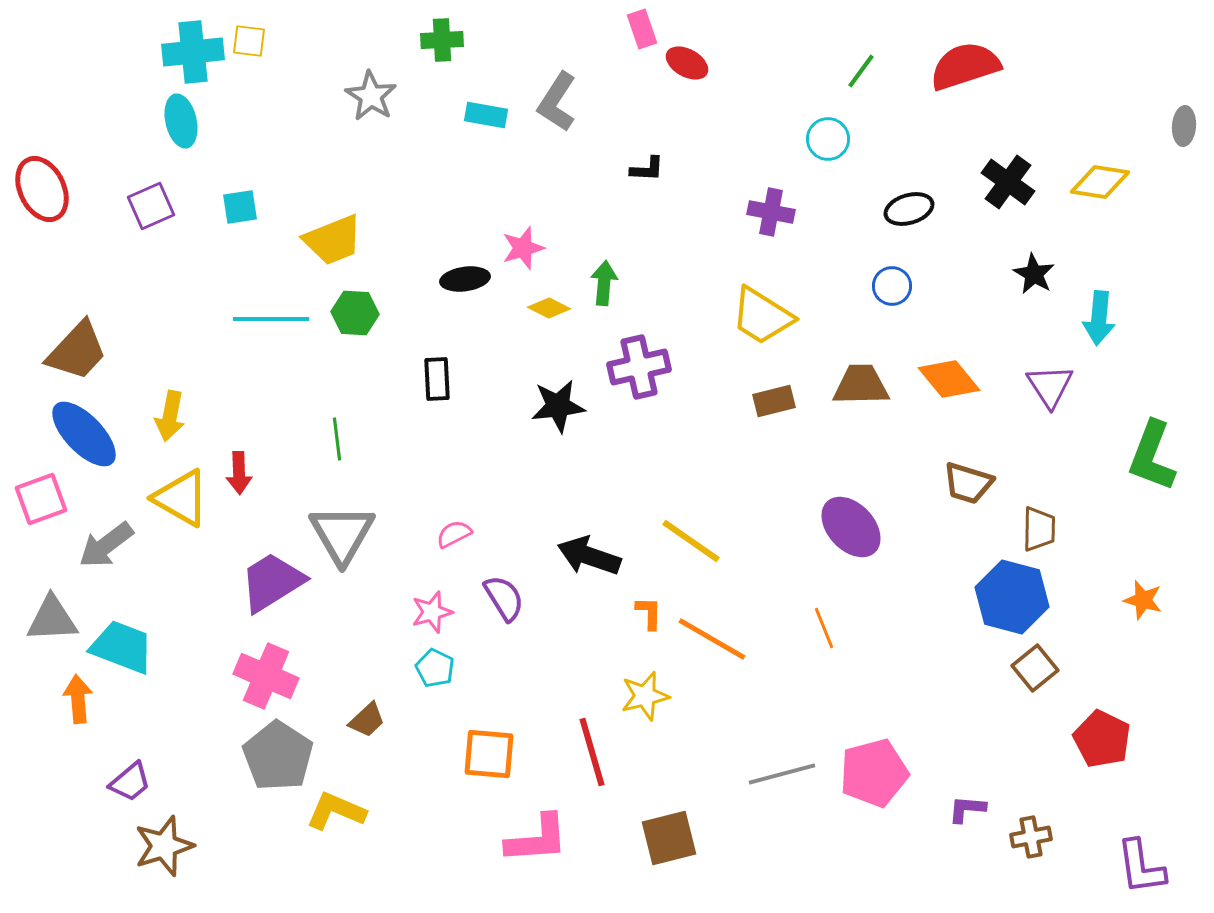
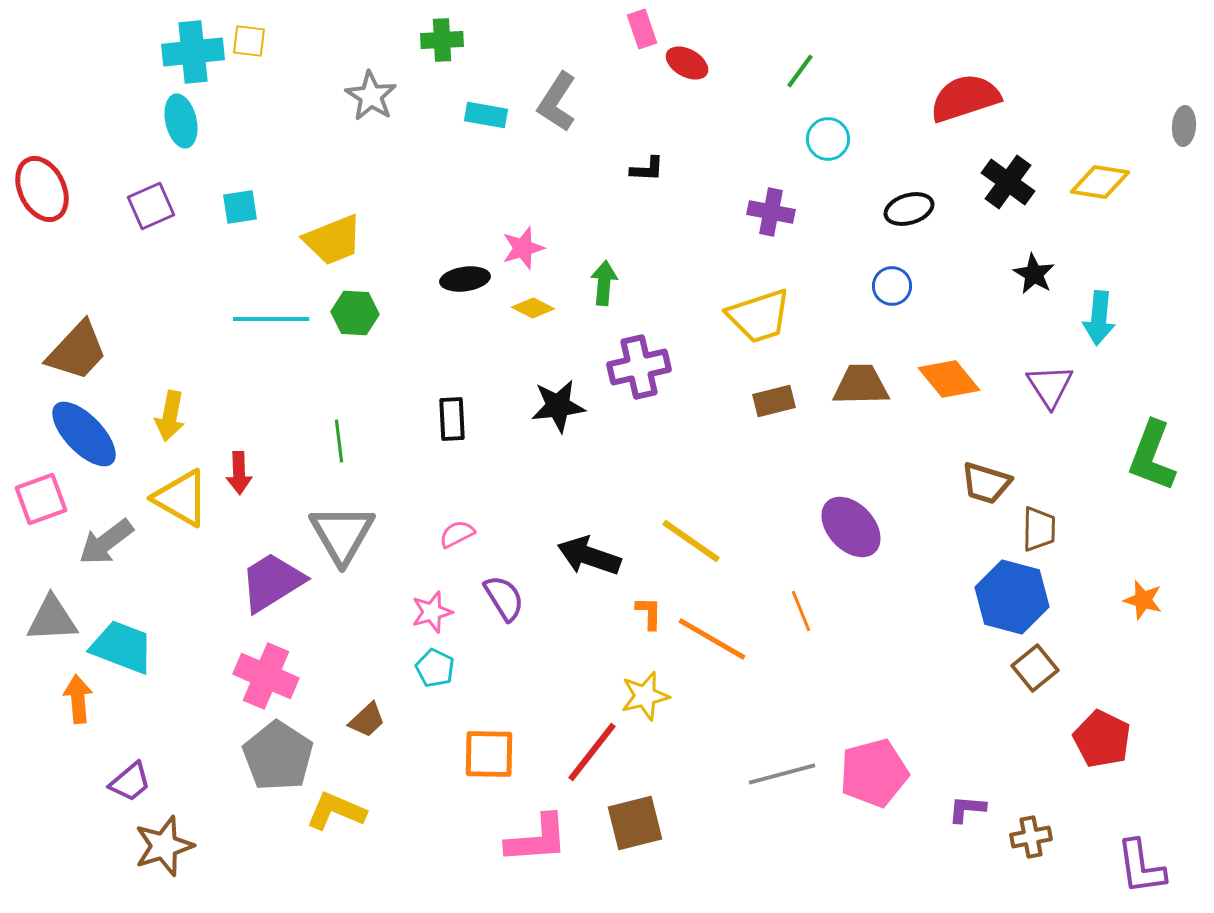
red semicircle at (965, 66): moved 32 px down
green line at (861, 71): moved 61 px left
yellow diamond at (549, 308): moved 16 px left
yellow trapezoid at (762, 316): moved 3 px left; rotated 50 degrees counterclockwise
black rectangle at (437, 379): moved 15 px right, 40 px down
green line at (337, 439): moved 2 px right, 2 px down
brown trapezoid at (968, 483): moved 18 px right
pink semicircle at (454, 534): moved 3 px right
gray arrow at (106, 545): moved 3 px up
orange line at (824, 628): moved 23 px left, 17 px up
red line at (592, 752): rotated 54 degrees clockwise
orange square at (489, 754): rotated 4 degrees counterclockwise
brown square at (669, 838): moved 34 px left, 15 px up
